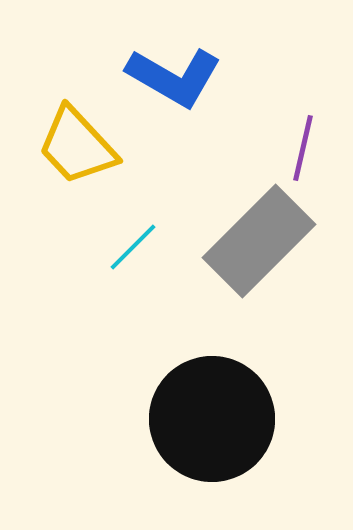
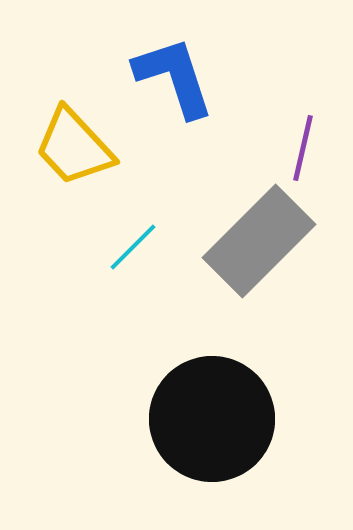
blue L-shape: rotated 138 degrees counterclockwise
yellow trapezoid: moved 3 px left, 1 px down
